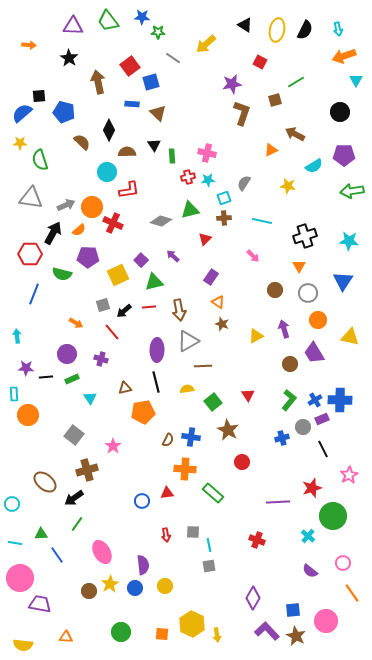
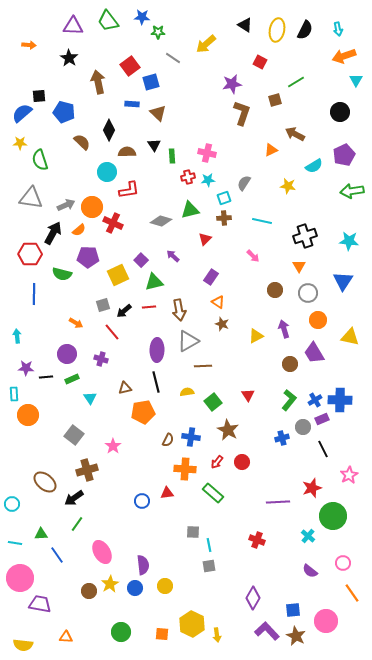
purple pentagon at (344, 155): rotated 25 degrees counterclockwise
blue line at (34, 294): rotated 20 degrees counterclockwise
yellow semicircle at (187, 389): moved 3 px down
red arrow at (166, 535): moved 51 px right, 73 px up; rotated 48 degrees clockwise
